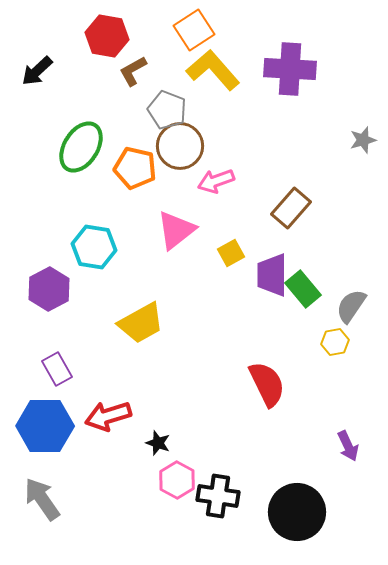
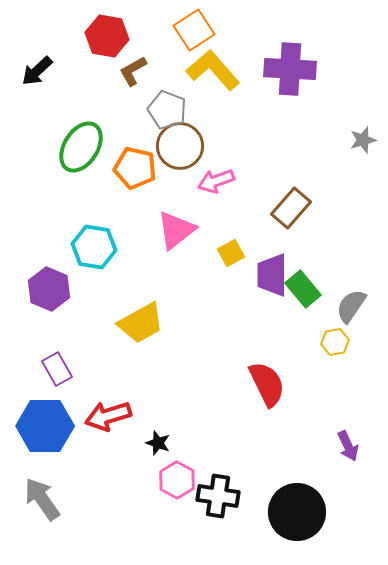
purple hexagon: rotated 9 degrees counterclockwise
